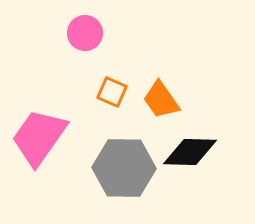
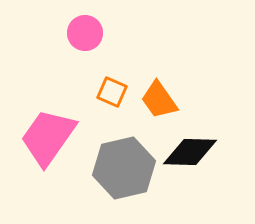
orange trapezoid: moved 2 px left
pink trapezoid: moved 9 px right
gray hexagon: rotated 14 degrees counterclockwise
